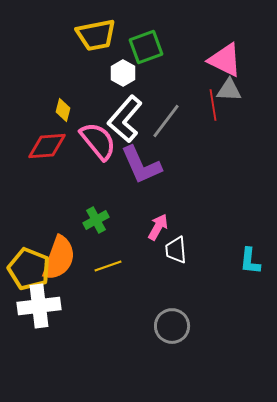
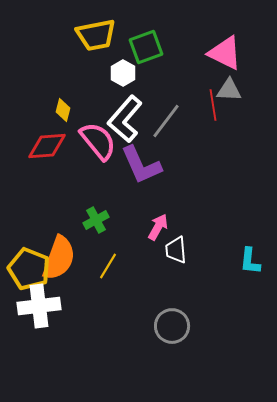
pink triangle: moved 7 px up
yellow line: rotated 40 degrees counterclockwise
